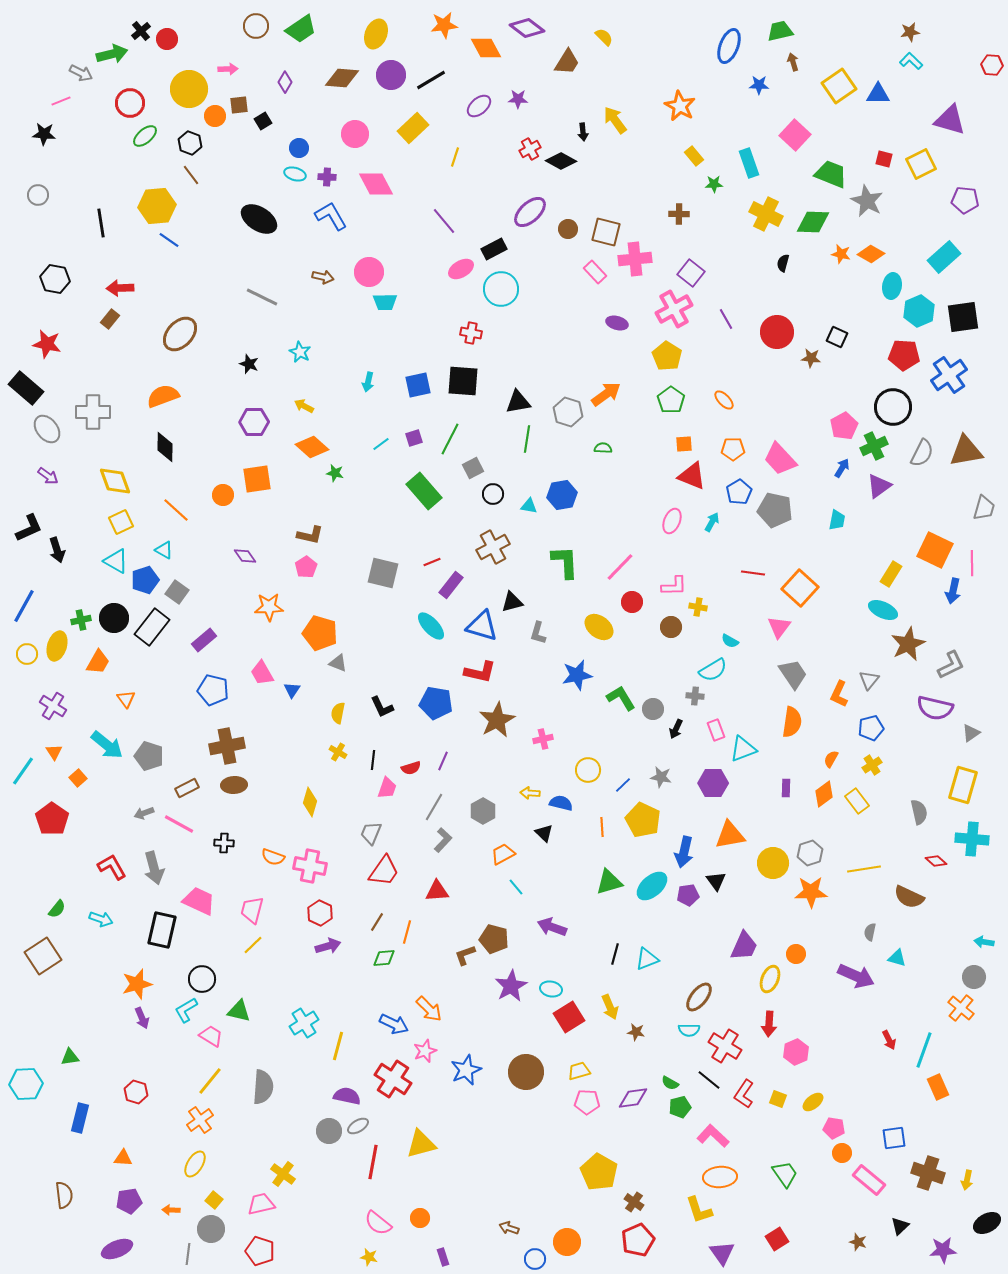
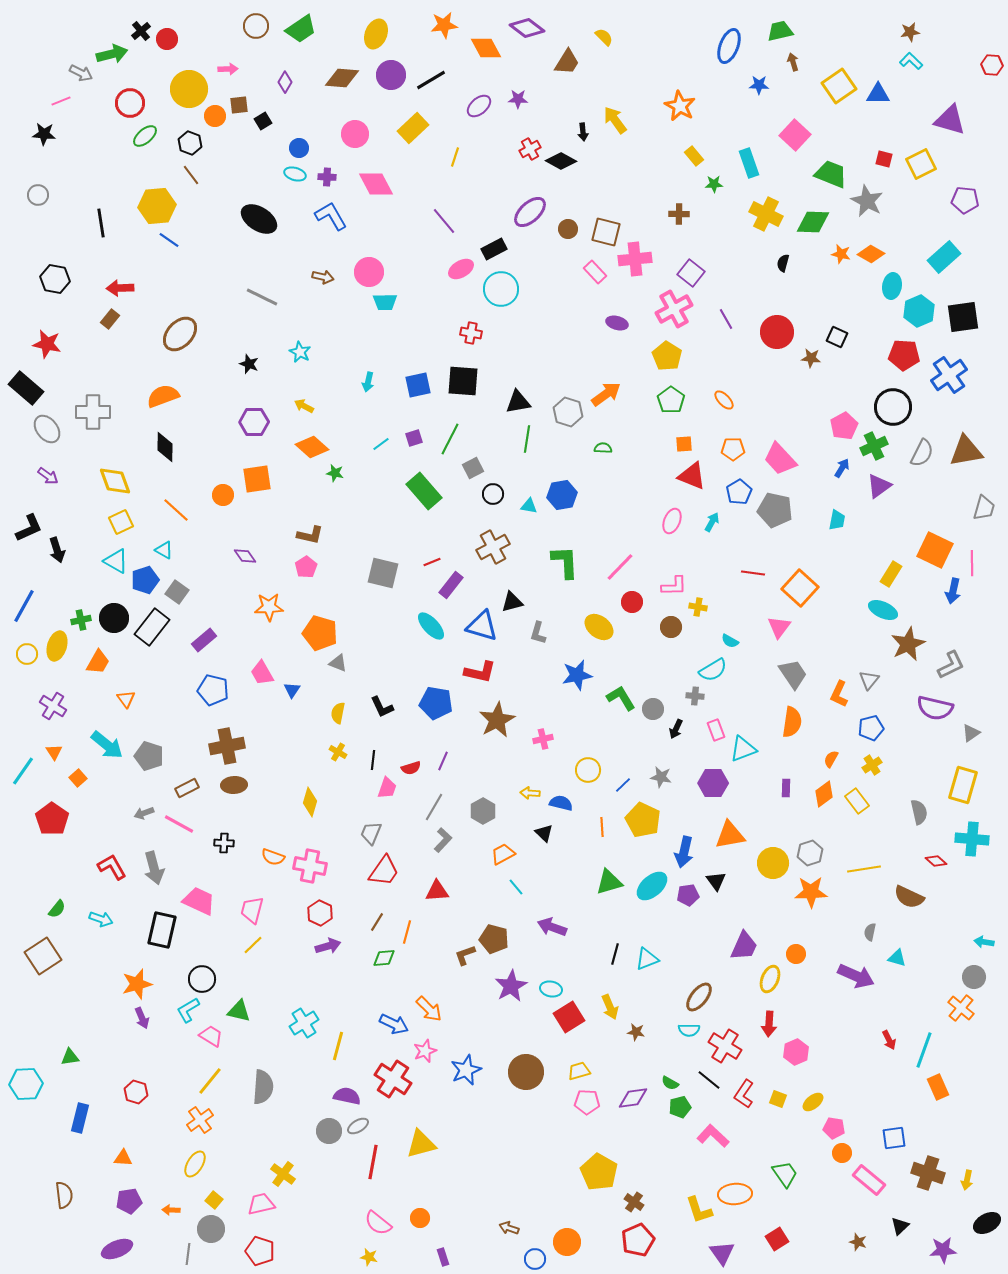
cyan L-shape at (186, 1010): moved 2 px right
orange ellipse at (720, 1177): moved 15 px right, 17 px down
